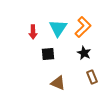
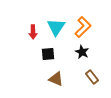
cyan triangle: moved 2 px left, 1 px up
black star: moved 2 px left, 1 px up
brown rectangle: rotated 16 degrees counterclockwise
brown triangle: moved 2 px left, 4 px up
